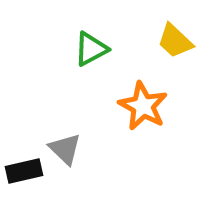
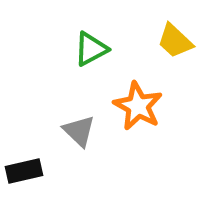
orange star: moved 5 px left
gray triangle: moved 14 px right, 18 px up
